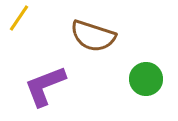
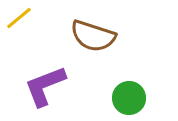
yellow line: rotated 16 degrees clockwise
green circle: moved 17 px left, 19 px down
